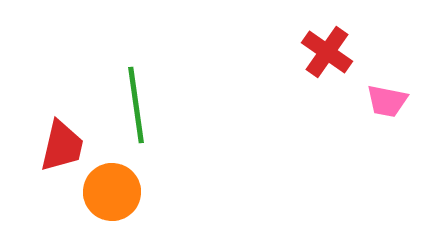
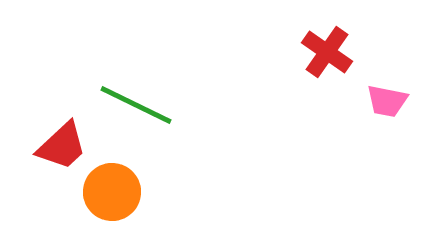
green line: rotated 56 degrees counterclockwise
red trapezoid: rotated 34 degrees clockwise
